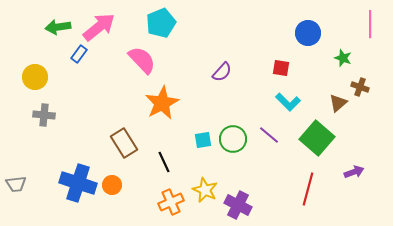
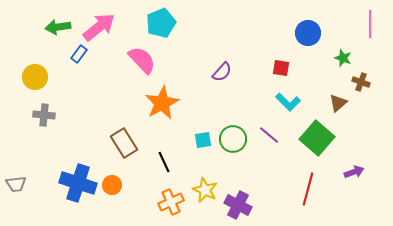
brown cross: moved 1 px right, 5 px up
